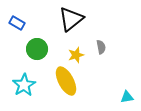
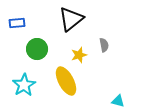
blue rectangle: rotated 35 degrees counterclockwise
gray semicircle: moved 3 px right, 2 px up
yellow star: moved 3 px right
cyan triangle: moved 9 px left, 4 px down; rotated 24 degrees clockwise
